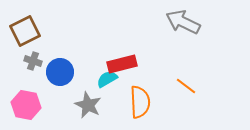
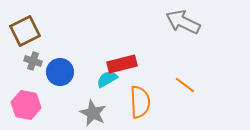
orange line: moved 1 px left, 1 px up
gray star: moved 5 px right, 8 px down
